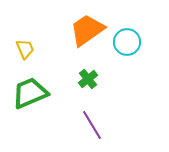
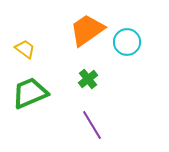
yellow trapezoid: rotated 30 degrees counterclockwise
